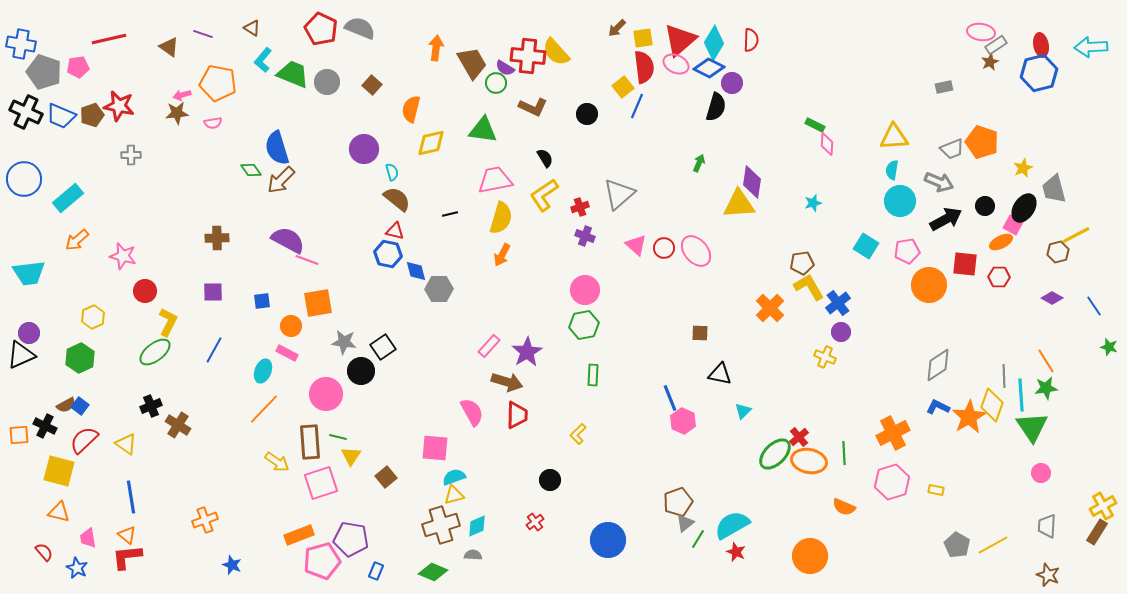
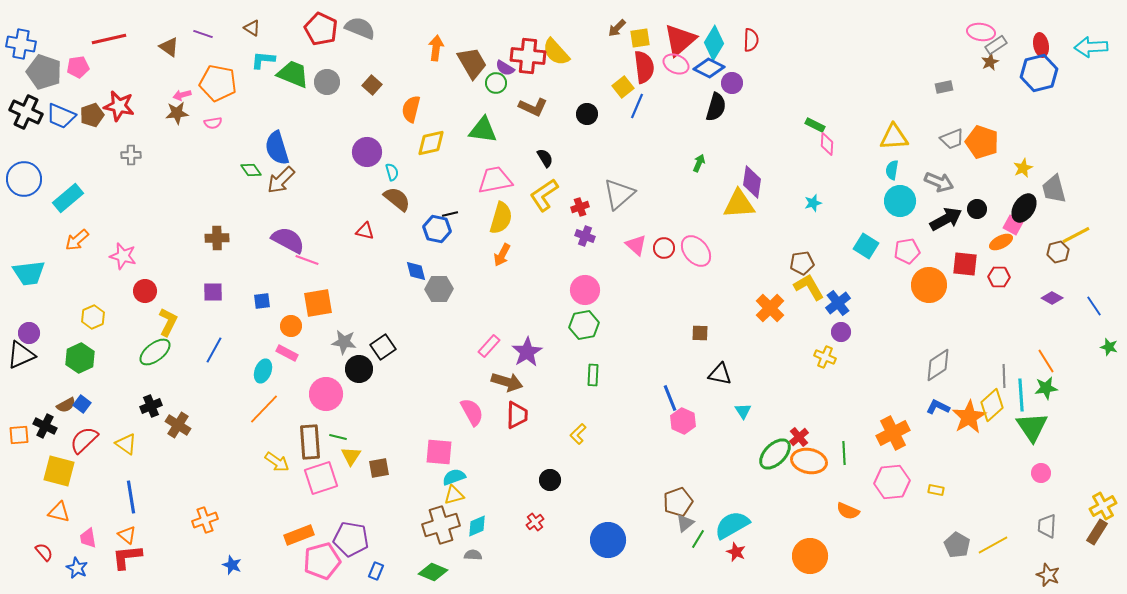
yellow square at (643, 38): moved 3 px left
cyan L-shape at (263, 60): rotated 55 degrees clockwise
purple circle at (364, 149): moved 3 px right, 3 px down
gray trapezoid at (952, 149): moved 10 px up
black circle at (985, 206): moved 8 px left, 3 px down
red triangle at (395, 231): moved 30 px left
blue hexagon at (388, 254): moved 49 px right, 25 px up
black circle at (361, 371): moved 2 px left, 2 px up
yellow diamond at (992, 405): rotated 28 degrees clockwise
blue square at (80, 406): moved 2 px right, 2 px up
cyan triangle at (743, 411): rotated 18 degrees counterclockwise
pink square at (435, 448): moved 4 px right, 4 px down
brown square at (386, 477): moved 7 px left, 9 px up; rotated 30 degrees clockwise
pink hexagon at (892, 482): rotated 12 degrees clockwise
pink square at (321, 483): moved 5 px up
orange semicircle at (844, 507): moved 4 px right, 4 px down
